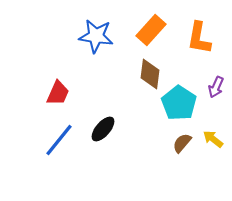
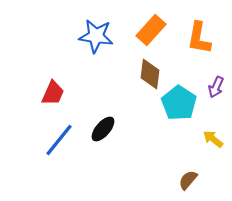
red trapezoid: moved 5 px left
brown semicircle: moved 6 px right, 37 px down
